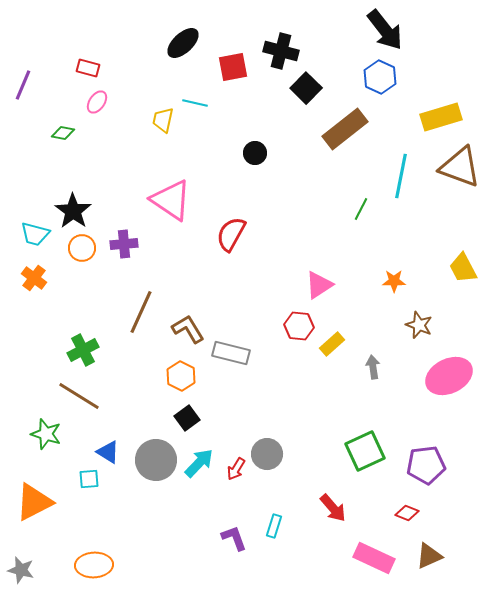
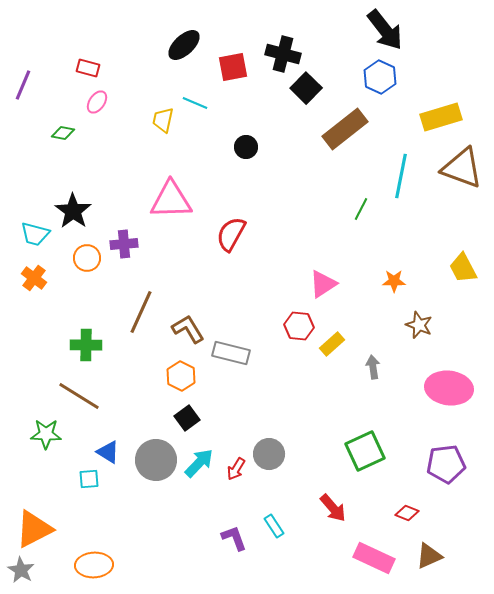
black ellipse at (183, 43): moved 1 px right, 2 px down
black cross at (281, 51): moved 2 px right, 3 px down
cyan line at (195, 103): rotated 10 degrees clockwise
black circle at (255, 153): moved 9 px left, 6 px up
brown triangle at (460, 167): moved 2 px right, 1 px down
pink triangle at (171, 200): rotated 36 degrees counterclockwise
orange circle at (82, 248): moved 5 px right, 10 px down
pink triangle at (319, 285): moved 4 px right, 1 px up
green cross at (83, 350): moved 3 px right, 5 px up; rotated 28 degrees clockwise
pink ellipse at (449, 376): moved 12 px down; rotated 33 degrees clockwise
green star at (46, 434): rotated 16 degrees counterclockwise
gray circle at (267, 454): moved 2 px right
purple pentagon at (426, 465): moved 20 px right, 1 px up
orange triangle at (34, 502): moved 27 px down
cyan rectangle at (274, 526): rotated 50 degrees counterclockwise
gray star at (21, 570): rotated 16 degrees clockwise
